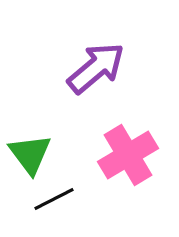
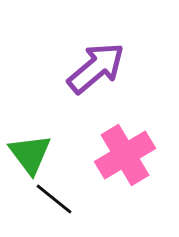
pink cross: moved 3 px left
black line: rotated 66 degrees clockwise
